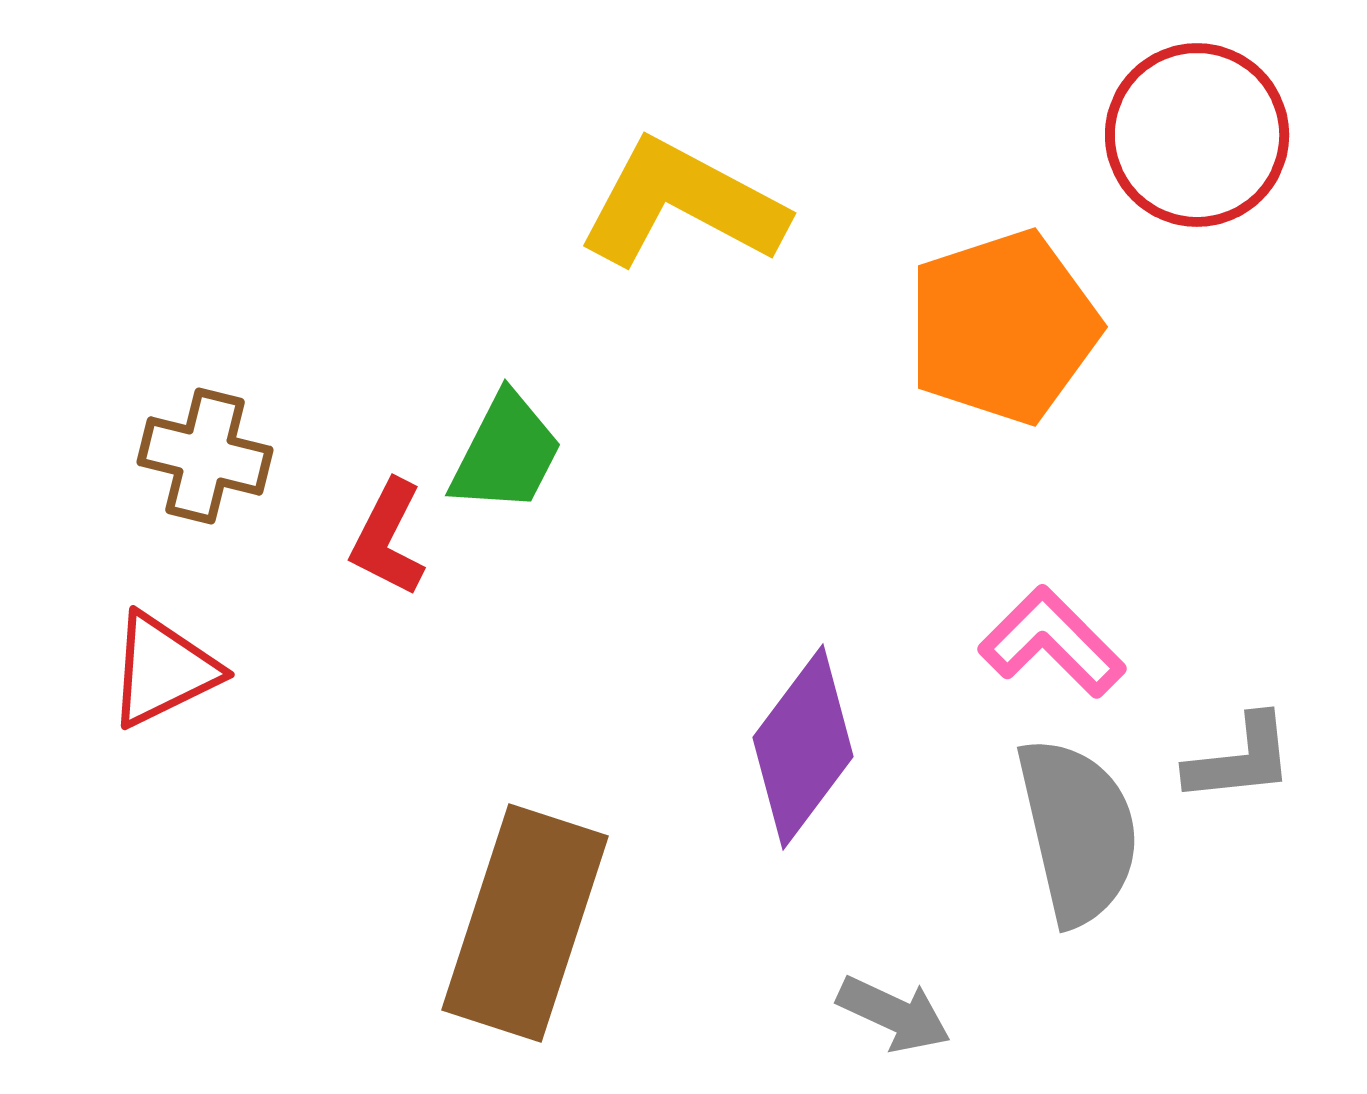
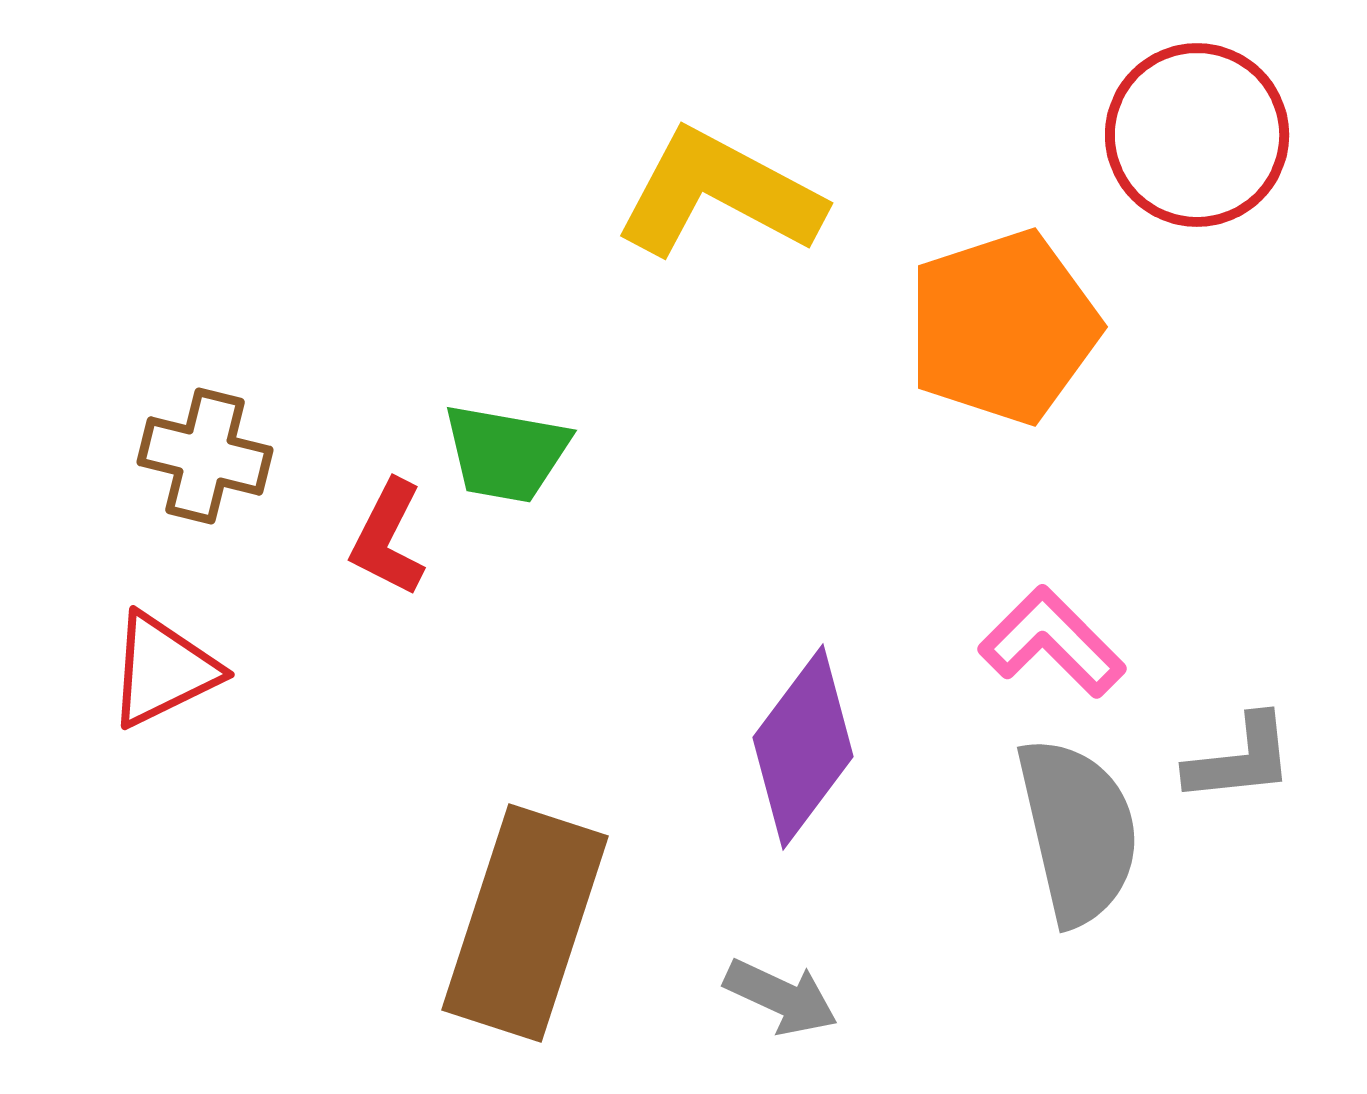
yellow L-shape: moved 37 px right, 10 px up
green trapezoid: rotated 73 degrees clockwise
gray arrow: moved 113 px left, 17 px up
